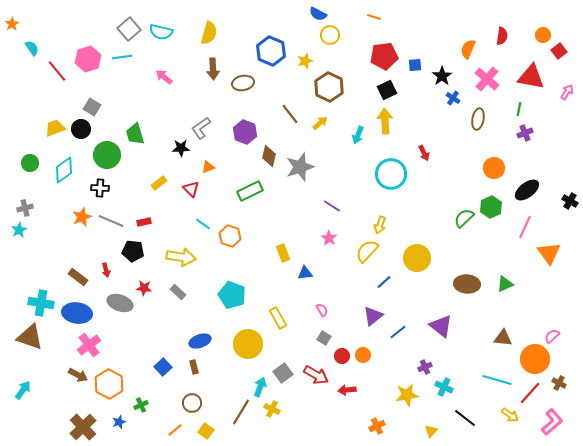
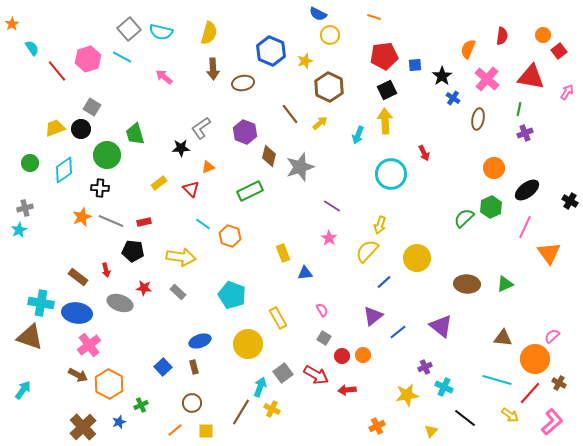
cyan line at (122, 57): rotated 36 degrees clockwise
yellow square at (206, 431): rotated 35 degrees counterclockwise
